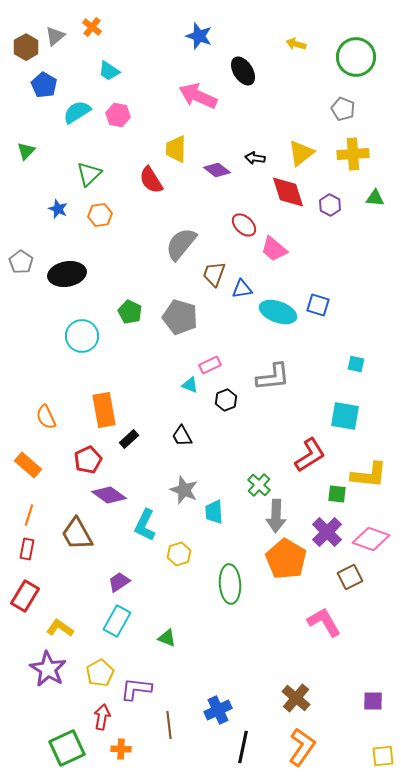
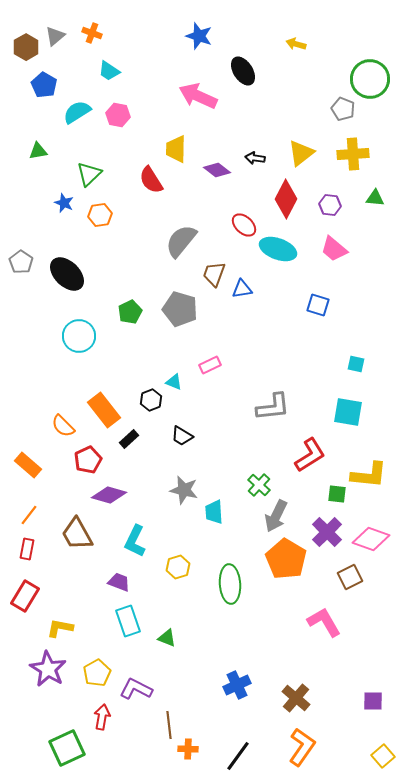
orange cross at (92, 27): moved 6 px down; rotated 18 degrees counterclockwise
green circle at (356, 57): moved 14 px right, 22 px down
green triangle at (26, 151): moved 12 px right; rotated 36 degrees clockwise
red diamond at (288, 192): moved 2 px left, 7 px down; rotated 45 degrees clockwise
purple hexagon at (330, 205): rotated 20 degrees counterclockwise
blue star at (58, 209): moved 6 px right, 6 px up
gray semicircle at (181, 244): moved 3 px up
pink trapezoid at (274, 249): moved 60 px right
black ellipse at (67, 274): rotated 54 degrees clockwise
green pentagon at (130, 312): rotated 20 degrees clockwise
cyan ellipse at (278, 312): moved 63 px up
gray pentagon at (180, 317): moved 8 px up
cyan circle at (82, 336): moved 3 px left
gray L-shape at (273, 377): moved 30 px down
cyan triangle at (190, 385): moved 16 px left, 3 px up
black hexagon at (226, 400): moved 75 px left
orange rectangle at (104, 410): rotated 28 degrees counterclockwise
cyan square at (345, 416): moved 3 px right, 4 px up
orange semicircle at (46, 417): moved 17 px right, 9 px down; rotated 20 degrees counterclockwise
black trapezoid at (182, 436): rotated 30 degrees counterclockwise
gray star at (184, 490): rotated 8 degrees counterclockwise
purple diamond at (109, 495): rotated 20 degrees counterclockwise
orange line at (29, 515): rotated 20 degrees clockwise
gray arrow at (276, 516): rotated 24 degrees clockwise
cyan L-shape at (145, 525): moved 10 px left, 16 px down
yellow hexagon at (179, 554): moved 1 px left, 13 px down
purple trapezoid at (119, 582): rotated 55 degrees clockwise
cyan rectangle at (117, 621): moved 11 px right; rotated 48 degrees counterclockwise
yellow L-shape at (60, 628): rotated 24 degrees counterclockwise
yellow pentagon at (100, 673): moved 3 px left
purple L-shape at (136, 689): rotated 20 degrees clockwise
blue cross at (218, 710): moved 19 px right, 25 px up
black line at (243, 747): moved 5 px left, 9 px down; rotated 24 degrees clockwise
orange cross at (121, 749): moved 67 px right
yellow square at (383, 756): rotated 35 degrees counterclockwise
